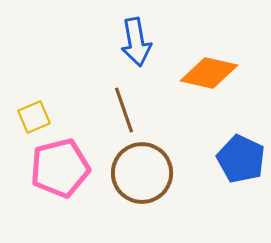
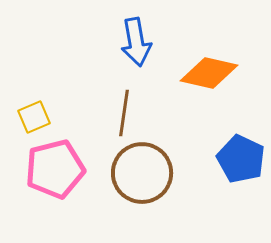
brown line: moved 3 px down; rotated 27 degrees clockwise
pink pentagon: moved 5 px left, 1 px down
